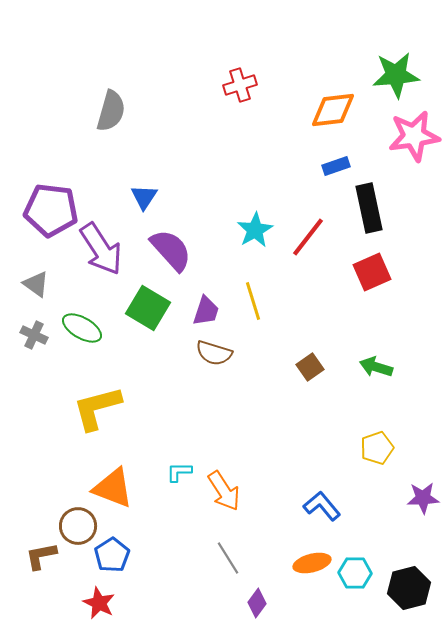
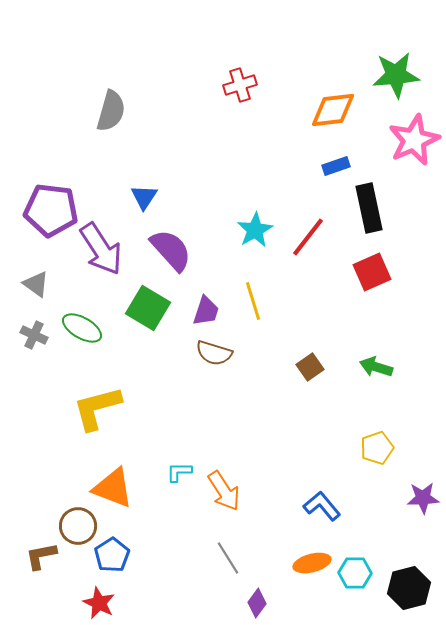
pink star: moved 4 px down; rotated 15 degrees counterclockwise
